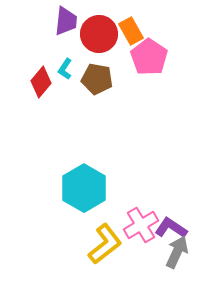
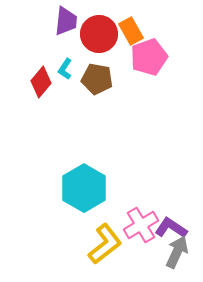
pink pentagon: rotated 18 degrees clockwise
